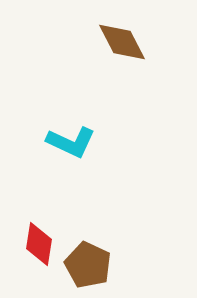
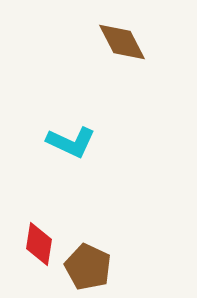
brown pentagon: moved 2 px down
